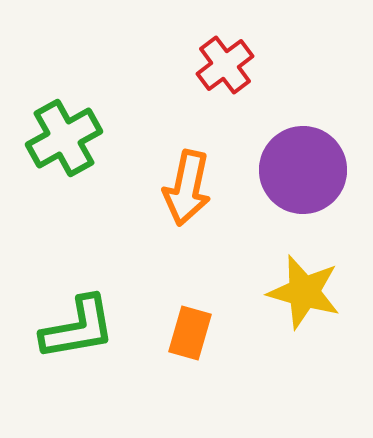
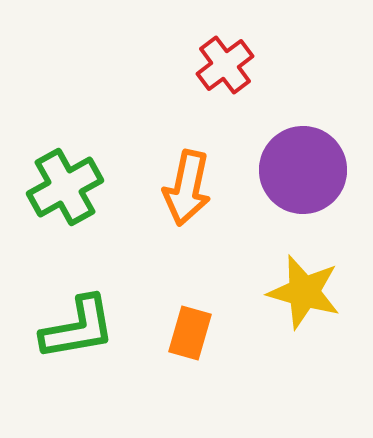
green cross: moved 1 px right, 49 px down
